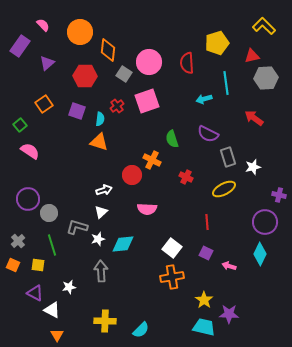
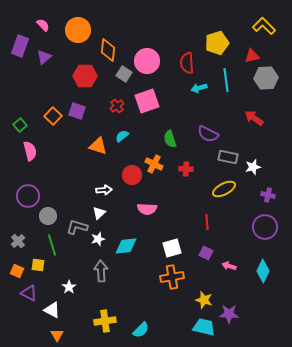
orange circle at (80, 32): moved 2 px left, 2 px up
purple rectangle at (20, 46): rotated 15 degrees counterclockwise
pink circle at (149, 62): moved 2 px left, 1 px up
purple triangle at (47, 63): moved 3 px left, 6 px up
cyan line at (226, 83): moved 3 px up
cyan arrow at (204, 99): moved 5 px left, 11 px up
orange square at (44, 104): moved 9 px right, 12 px down; rotated 12 degrees counterclockwise
cyan semicircle at (100, 119): moved 22 px right, 17 px down; rotated 136 degrees counterclockwise
green semicircle at (172, 139): moved 2 px left
orange triangle at (99, 142): moved 1 px left, 4 px down
pink semicircle at (30, 151): rotated 42 degrees clockwise
gray rectangle at (228, 157): rotated 60 degrees counterclockwise
orange cross at (152, 160): moved 2 px right, 4 px down
red cross at (186, 177): moved 8 px up; rotated 24 degrees counterclockwise
white arrow at (104, 190): rotated 14 degrees clockwise
purple cross at (279, 195): moved 11 px left
purple circle at (28, 199): moved 3 px up
white triangle at (101, 212): moved 2 px left, 1 px down
gray circle at (49, 213): moved 1 px left, 3 px down
purple circle at (265, 222): moved 5 px down
cyan diamond at (123, 244): moved 3 px right, 2 px down
white square at (172, 248): rotated 36 degrees clockwise
cyan diamond at (260, 254): moved 3 px right, 17 px down
orange square at (13, 265): moved 4 px right, 6 px down
white star at (69, 287): rotated 24 degrees counterclockwise
purple triangle at (35, 293): moved 6 px left
yellow star at (204, 300): rotated 18 degrees counterclockwise
yellow cross at (105, 321): rotated 10 degrees counterclockwise
